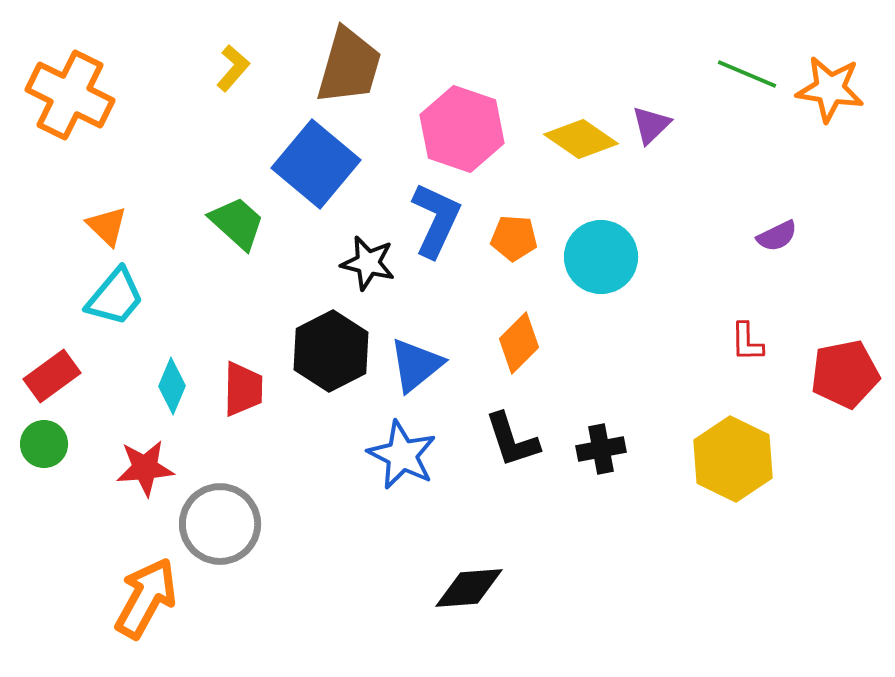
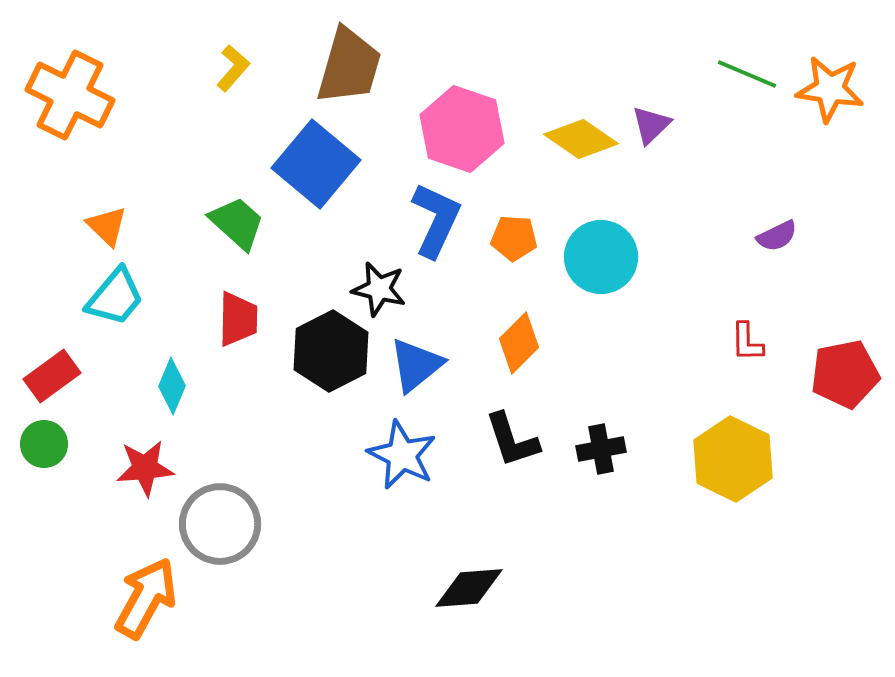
black star: moved 11 px right, 26 px down
red trapezoid: moved 5 px left, 70 px up
